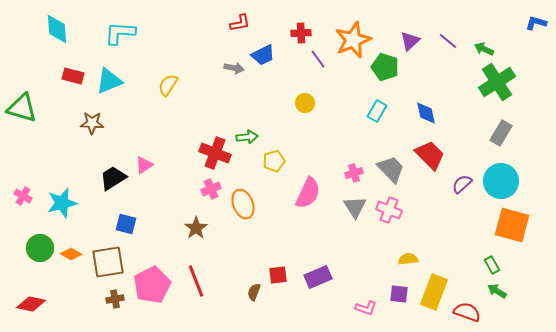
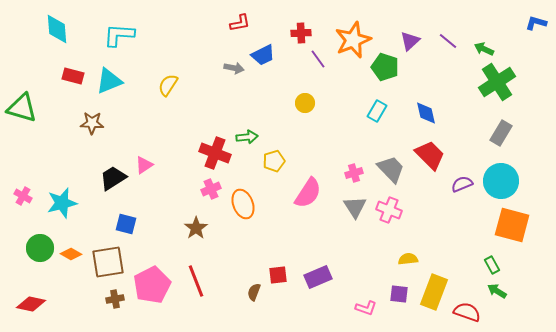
cyan L-shape at (120, 33): moved 1 px left, 2 px down
purple semicircle at (462, 184): rotated 20 degrees clockwise
pink semicircle at (308, 193): rotated 8 degrees clockwise
